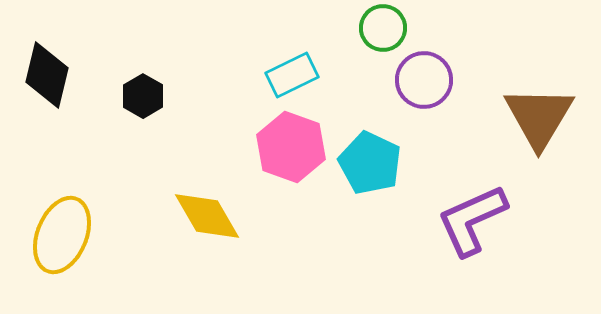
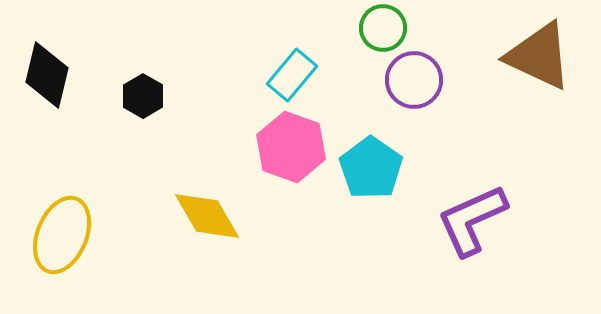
cyan rectangle: rotated 24 degrees counterclockwise
purple circle: moved 10 px left
brown triangle: moved 61 px up; rotated 36 degrees counterclockwise
cyan pentagon: moved 1 px right, 5 px down; rotated 10 degrees clockwise
